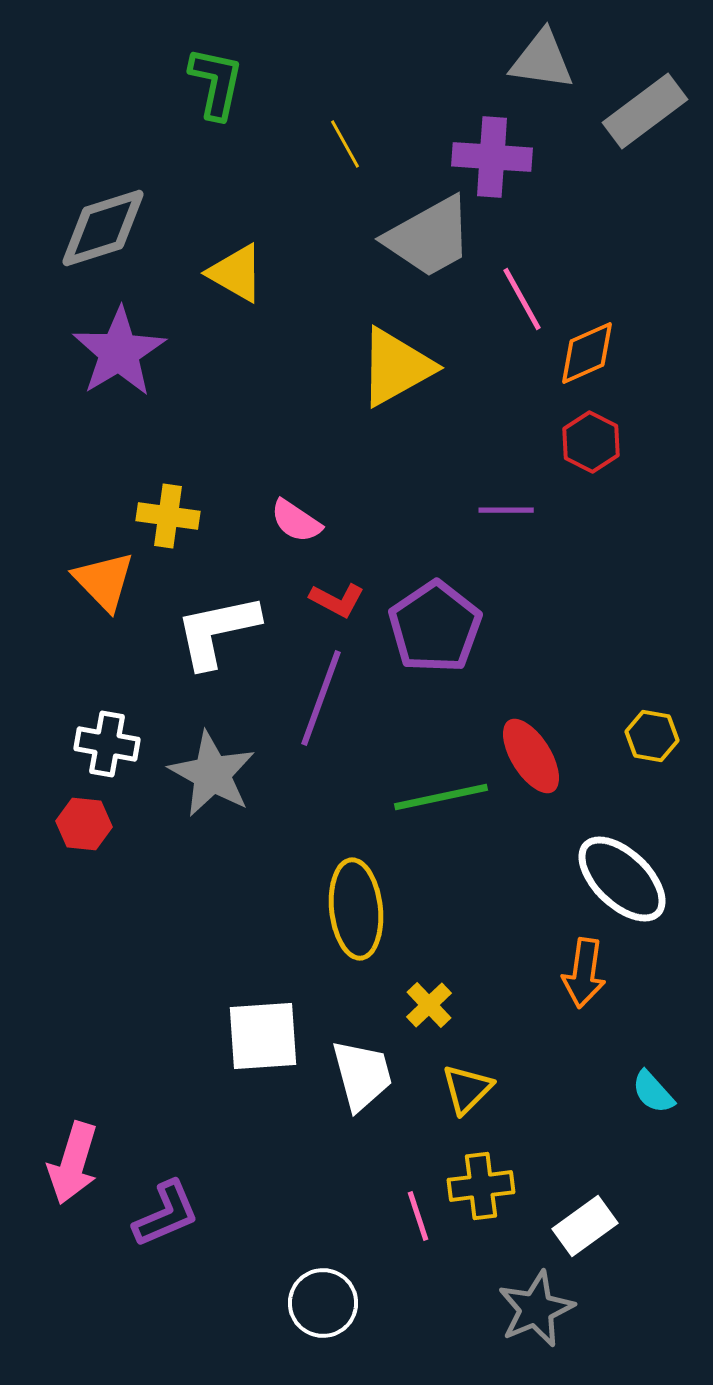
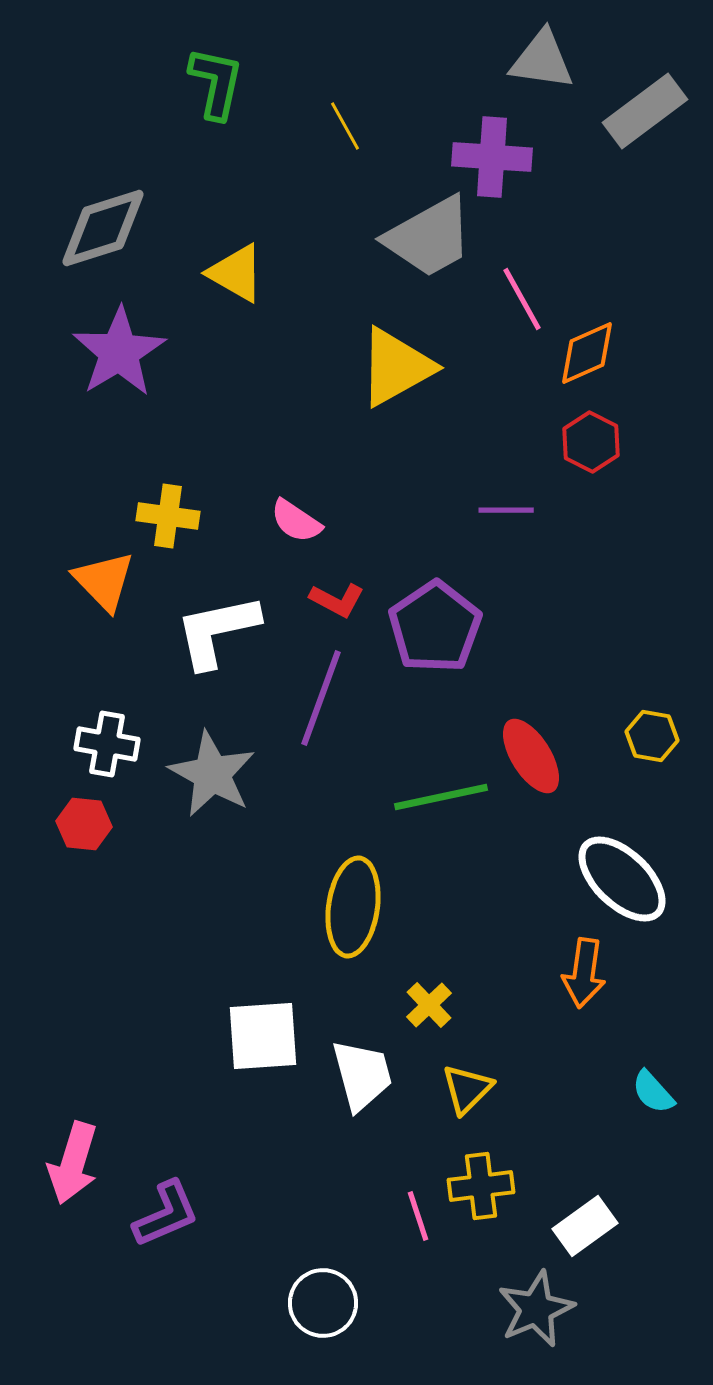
yellow line at (345, 144): moved 18 px up
yellow ellipse at (356, 909): moved 3 px left, 2 px up; rotated 14 degrees clockwise
